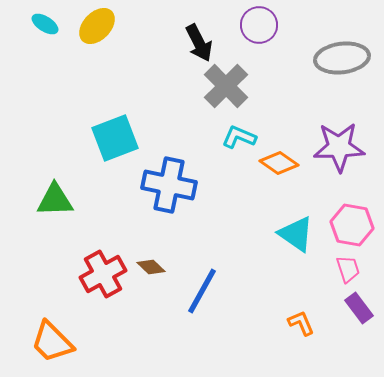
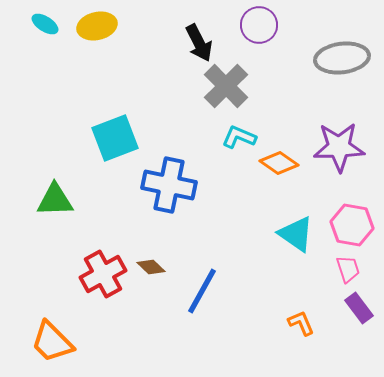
yellow ellipse: rotated 33 degrees clockwise
